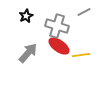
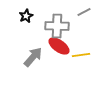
gray cross: rotated 15 degrees counterclockwise
gray arrow: moved 5 px right, 4 px down
